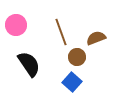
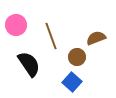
brown line: moved 10 px left, 4 px down
